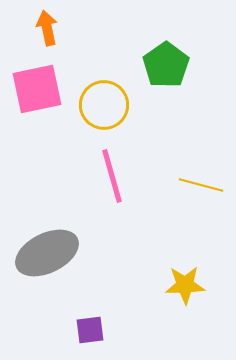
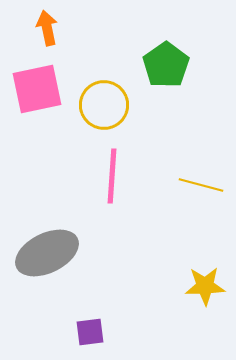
pink line: rotated 20 degrees clockwise
yellow star: moved 20 px right, 1 px down
purple square: moved 2 px down
